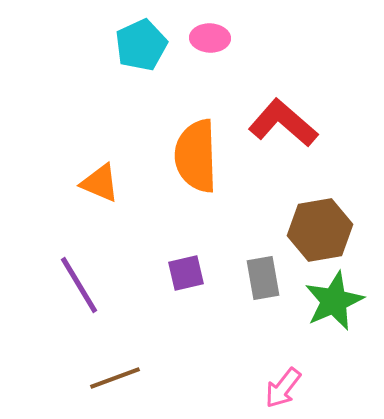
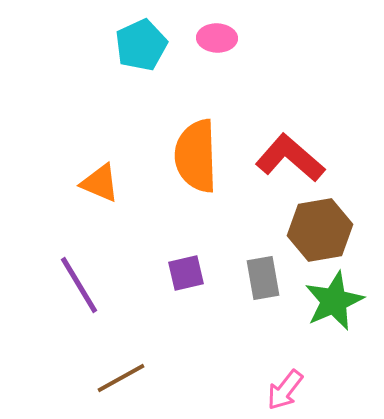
pink ellipse: moved 7 px right
red L-shape: moved 7 px right, 35 px down
brown line: moved 6 px right; rotated 9 degrees counterclockwise
pink arrow: moved 2 px right, 2 px down
